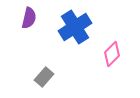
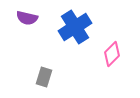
purple semicircle: moved 2 px left; rotated 90 degrees clockwise
gray rectangle: rotated 24 degrees counterclockwise
